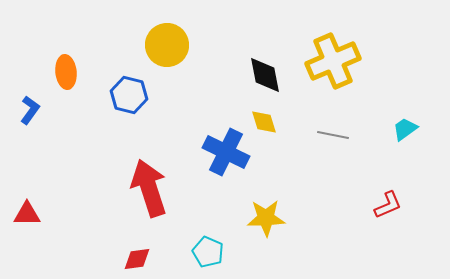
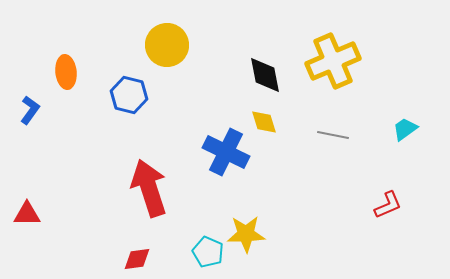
yellow star: moved 20 px left, 16 px down
